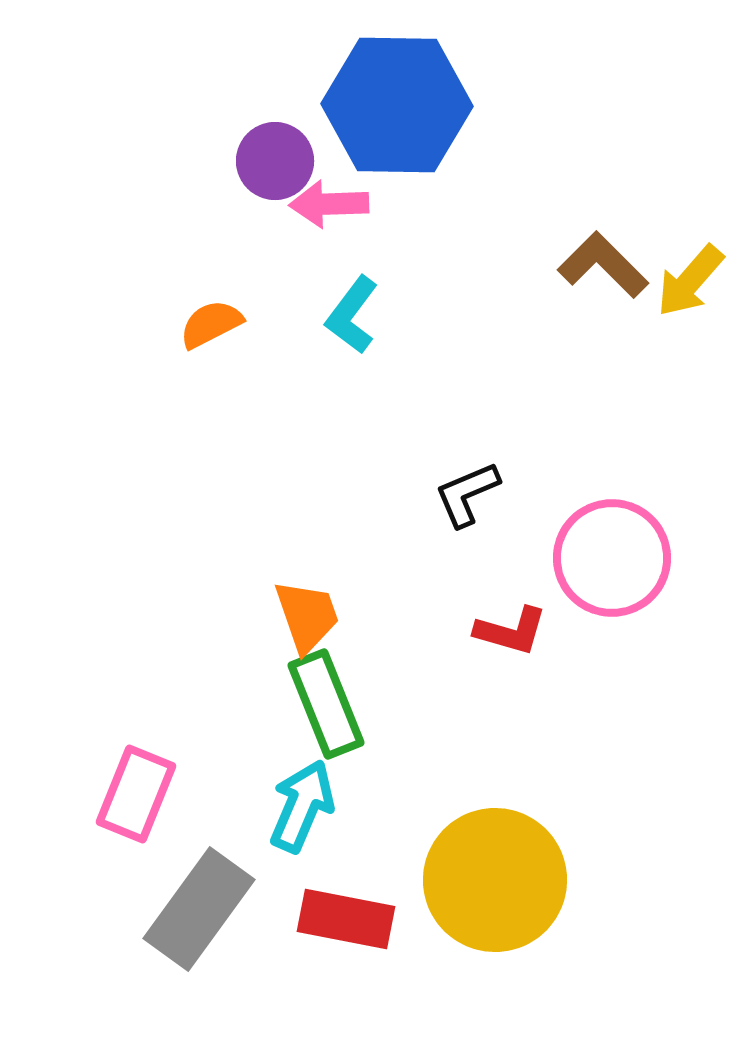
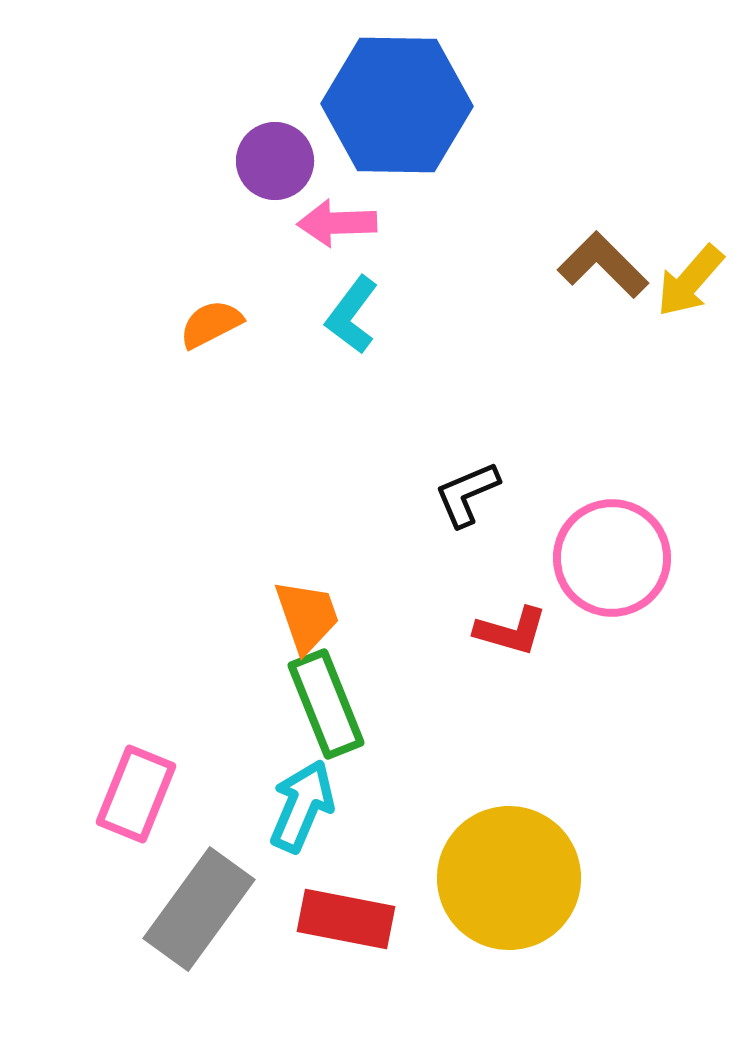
pink arrow: moved 8 px right, 19 px down
yellow circle: moved 14 px right, 2 px up
